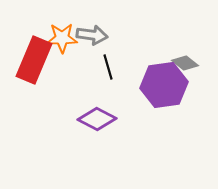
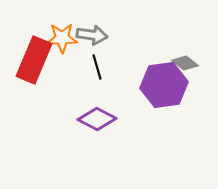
black line: moved 11 px left
